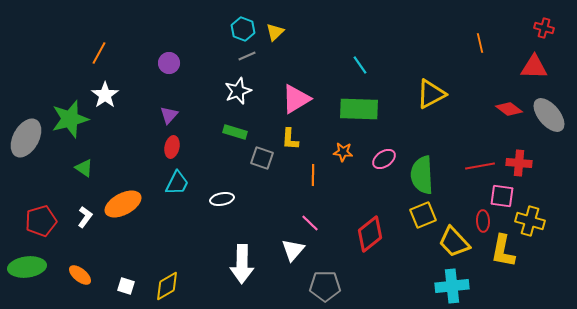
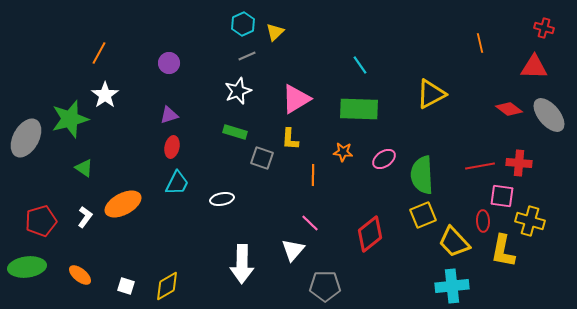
cyan hexagon at (243, 29): moved 5 px up; rotated 15 degrees clockwise
purple triangle at (169, 115): rotated 30 degrees clockwise
